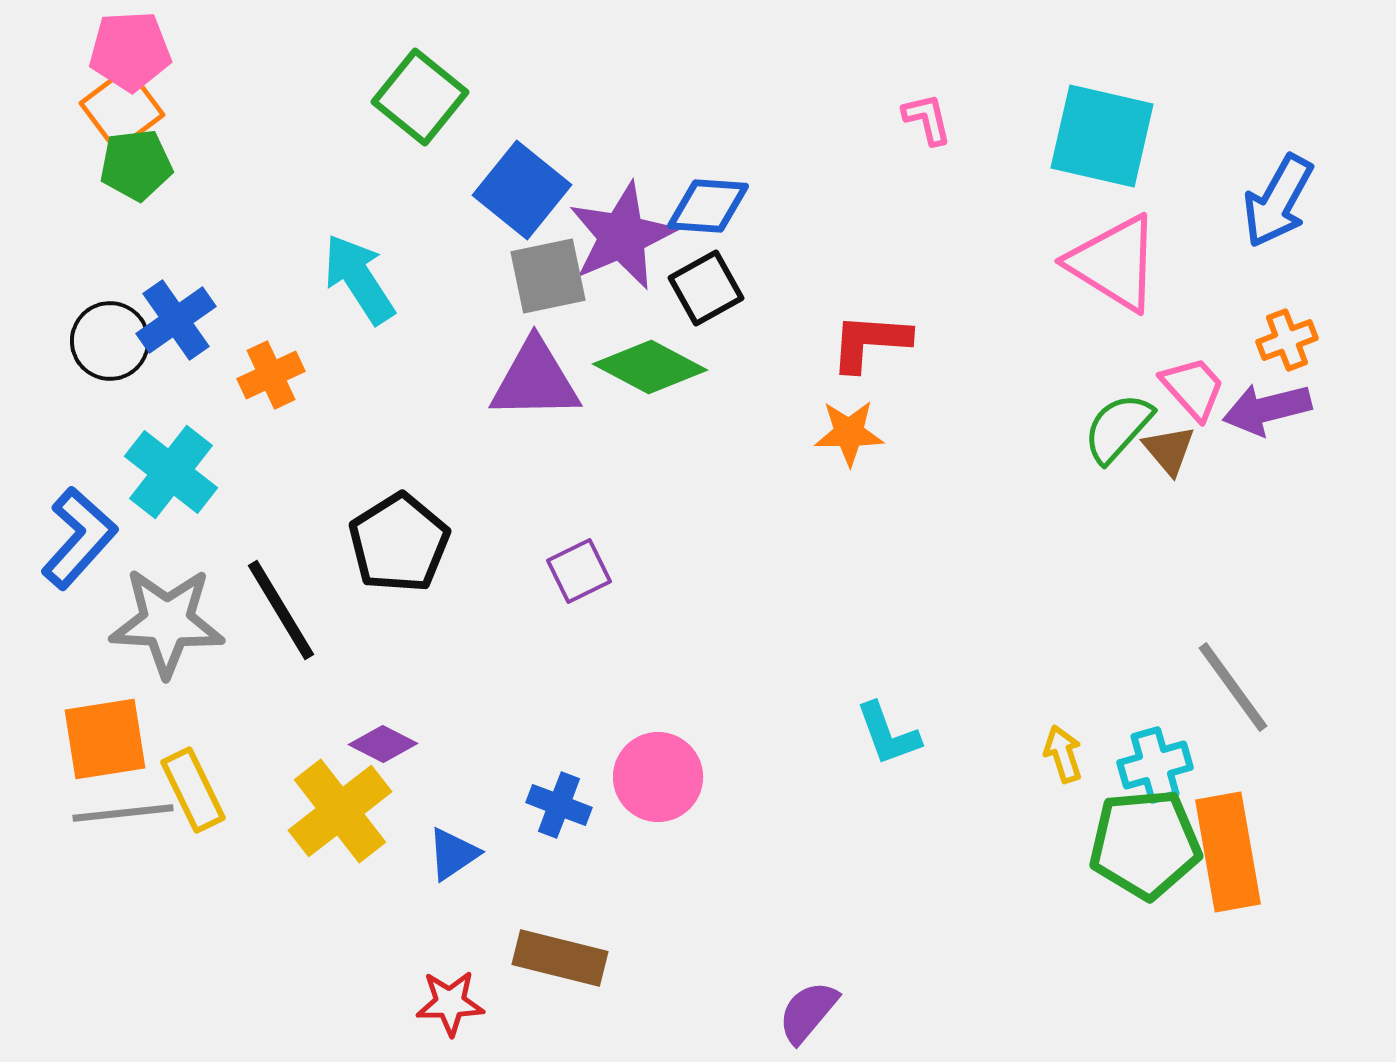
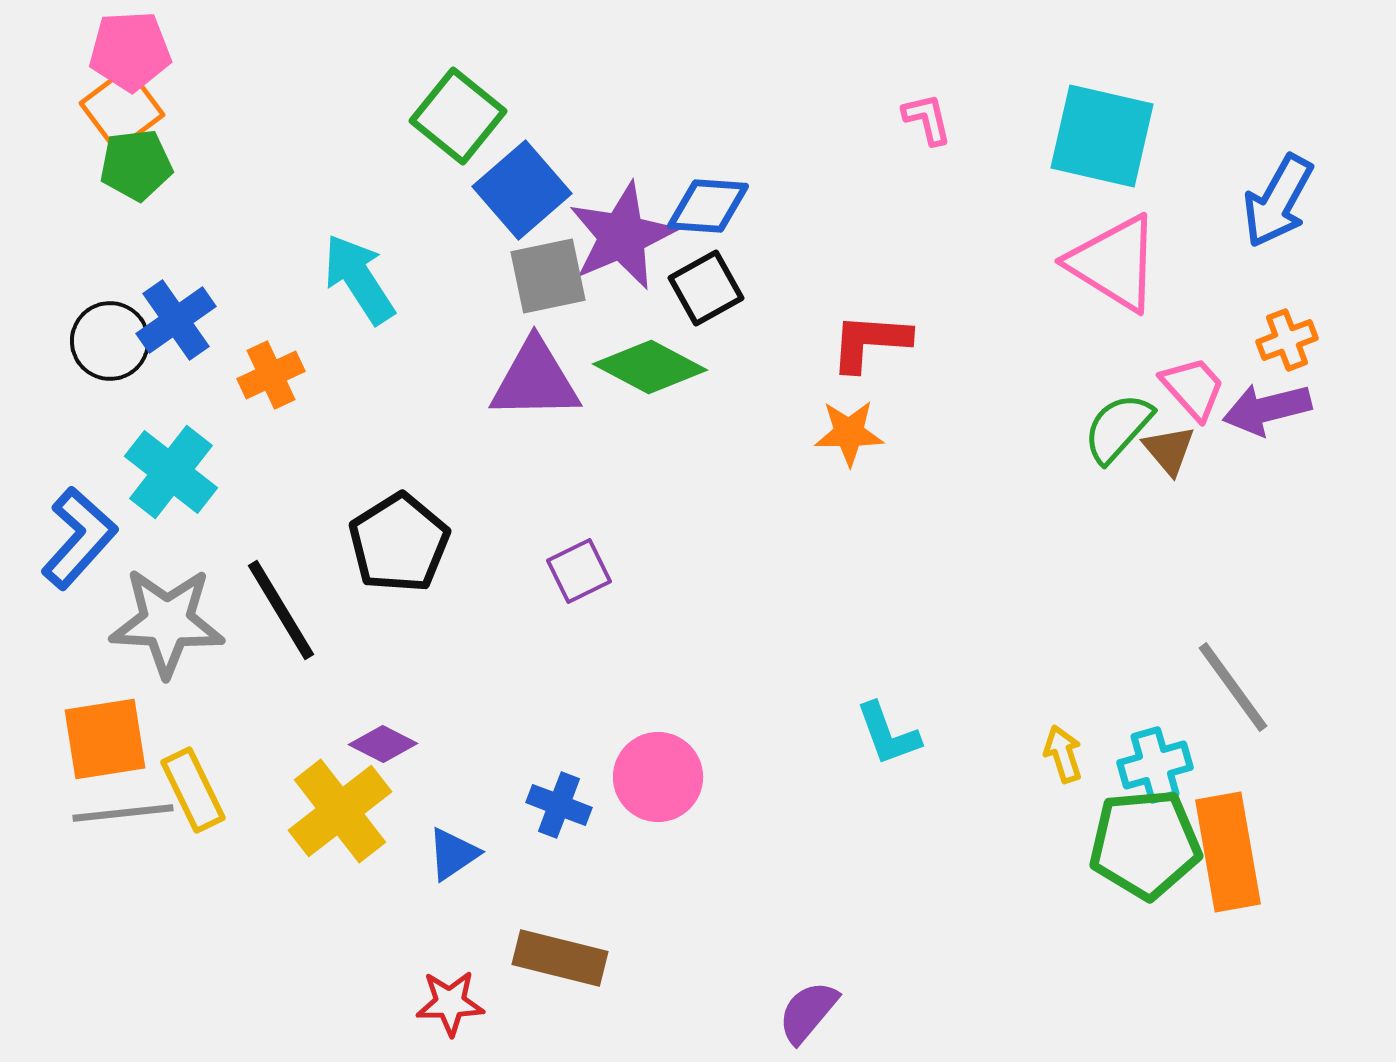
green square at (420, 97): moved 38 px right, 19 px down
blue square at (522, 190): rotated 10 degrees clockwise
